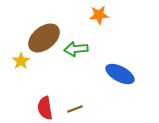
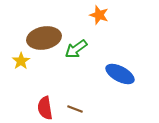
orange star: rotated 24 degrees clockwise
brown ellipse: rotated 28 degrees clockwise
green arrow: rotated 30 degrees counterclockwise
brown line: rotated 42 degrees clockwise
